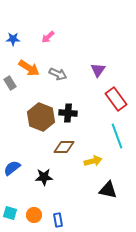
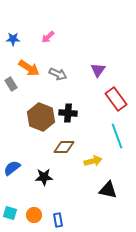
gray rectangle: moved 1 px right, 1 px down
